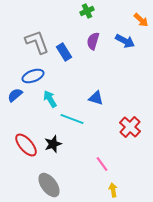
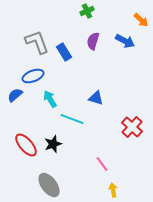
red cross: moved 2 px right
